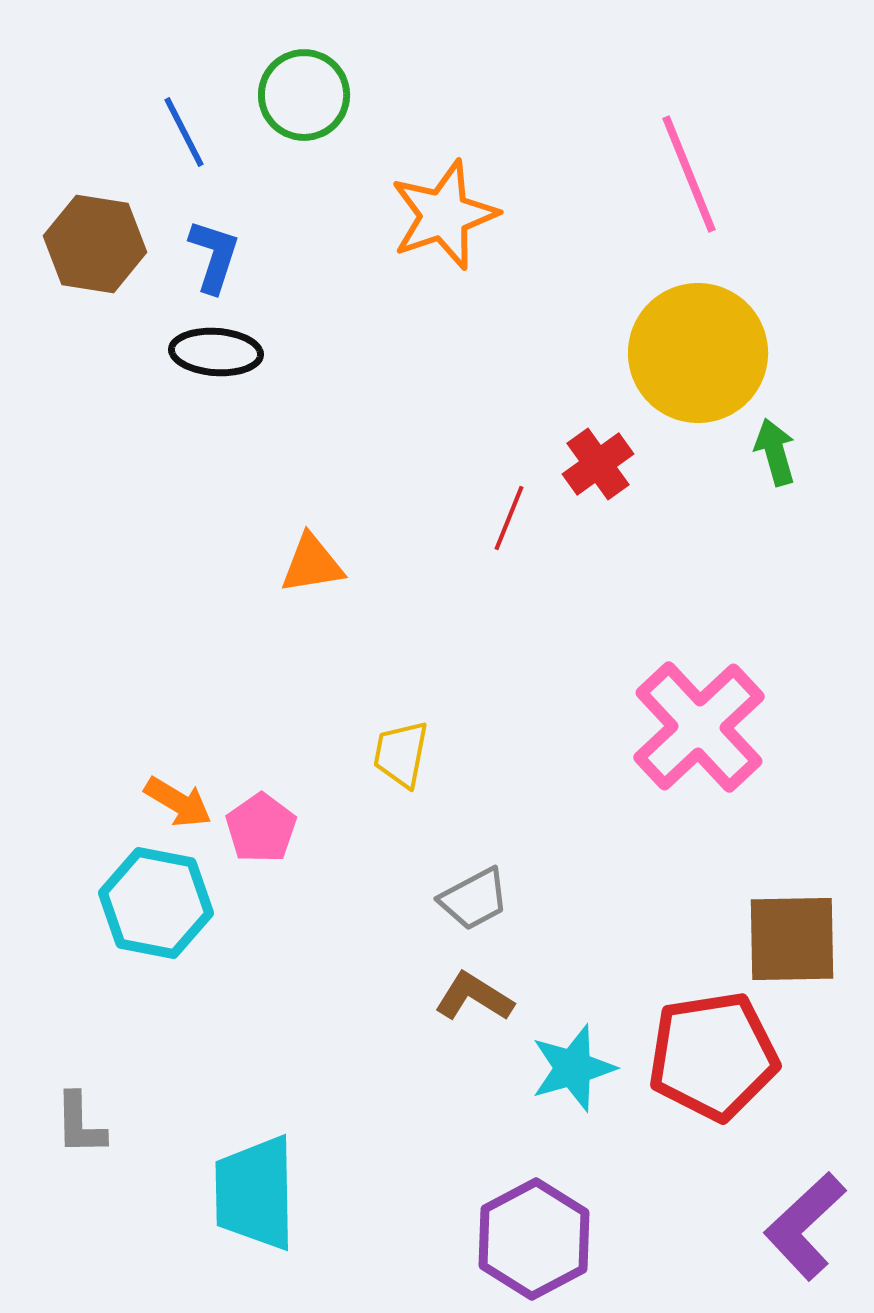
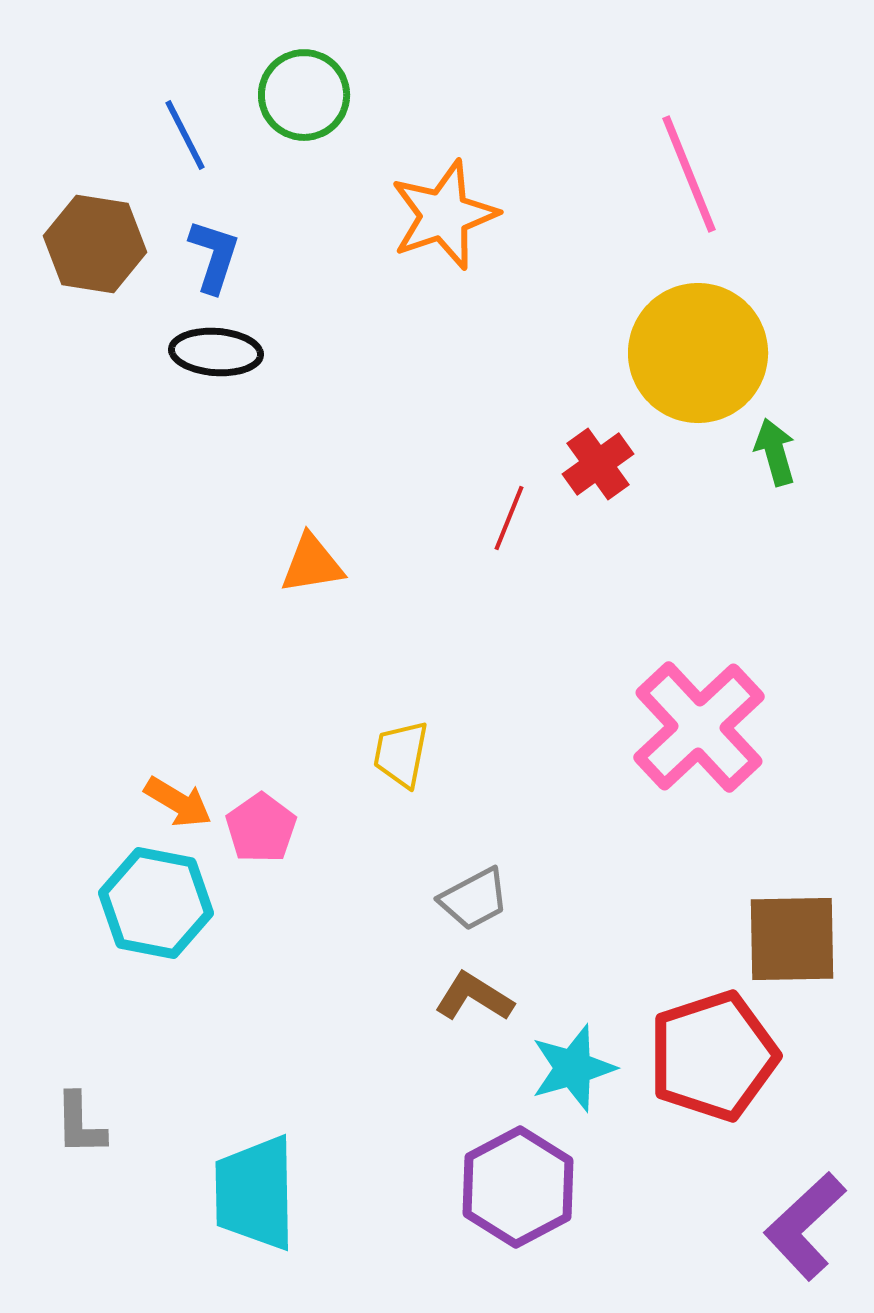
blue line: moved 1 px right, 3 px down
red pentagon: rotated 9 degrees counterclockwise
purple hexagon: moved 16 px left, 52 px up
